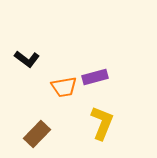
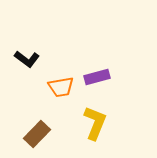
purple rectangle: moved 2 px right
orange trapezoid: moved 3 px left
yellow L-shape: moved 7 px left
